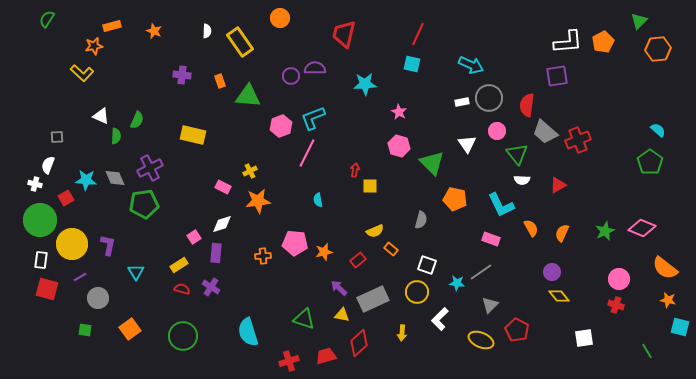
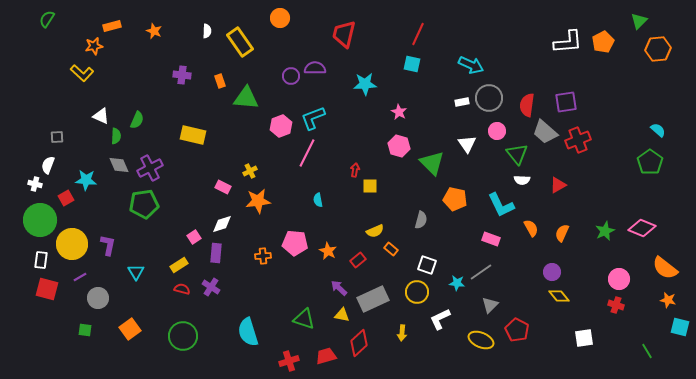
purple square at (557, 76): moved 9 px right, 26 px down
green triangle at (248, 96): moved 2 px left, 2 px down
gray diamond at (115, 178): moved 4 px right, 13 px up
orange star at (324, 252): moved 4 px right, 1 px up; rotated 30 degrees counterclockwise
white L-shape at (440, 319): rotated 20 degrees clockwise
